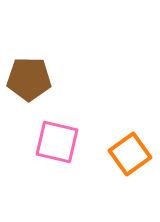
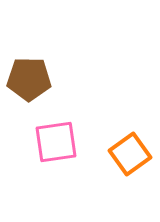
pink square: moved 1 px left; rotated 21 degrees counterclockwise
